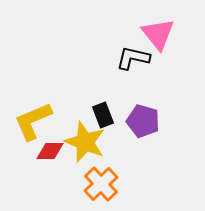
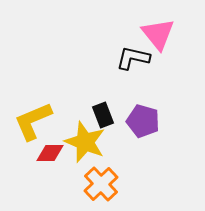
red diamond: moved 2 px down
